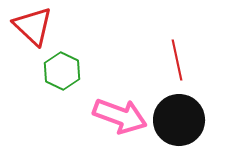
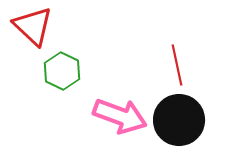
red line: moved 5 px down
